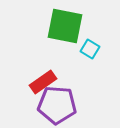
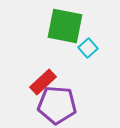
cyan square: moved 2 px left, 1 px up; rotated 18 degrees clockwise
red rectangle: rotated 8 degrees counterclockwise
